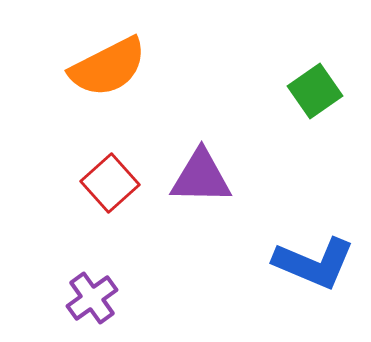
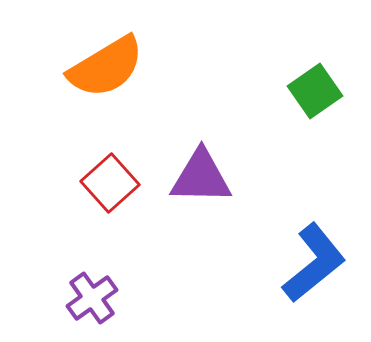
orange semicircle: moved 2 px left; rotated 4 degrees counterclockwise
blue L-shape: rotated 62 degrees counterclockwise
